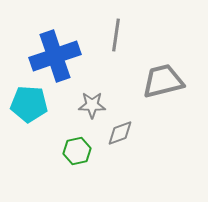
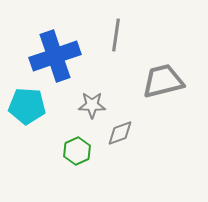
cyan pentagon: moved 2 px left, 2 px down
green hexagon: rotated 12 degrees counterclockwise
